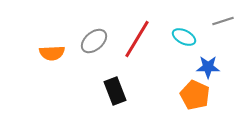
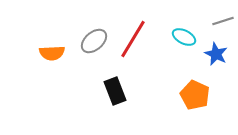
red line: moved 4 px left
blue star: moved 8 px right, 13 px up; rotated 25 degrees clockwise
